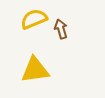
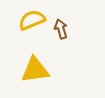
yellow semicircle: moved 2 px left, 1 px down
